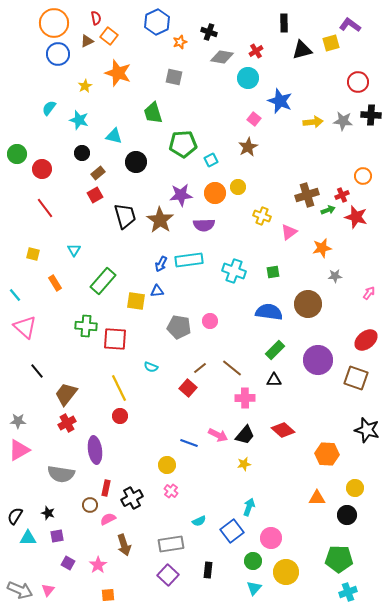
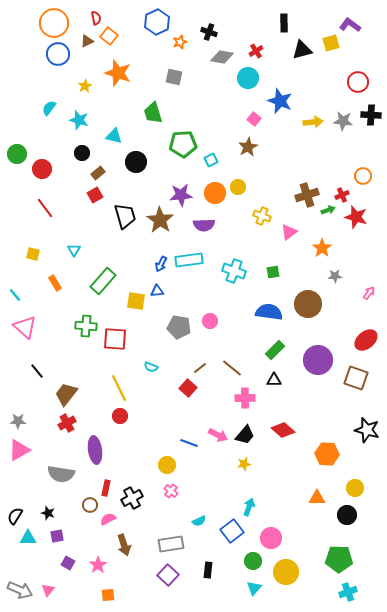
orange star at (322, 248): rotated 24 degrees counterclockwise
